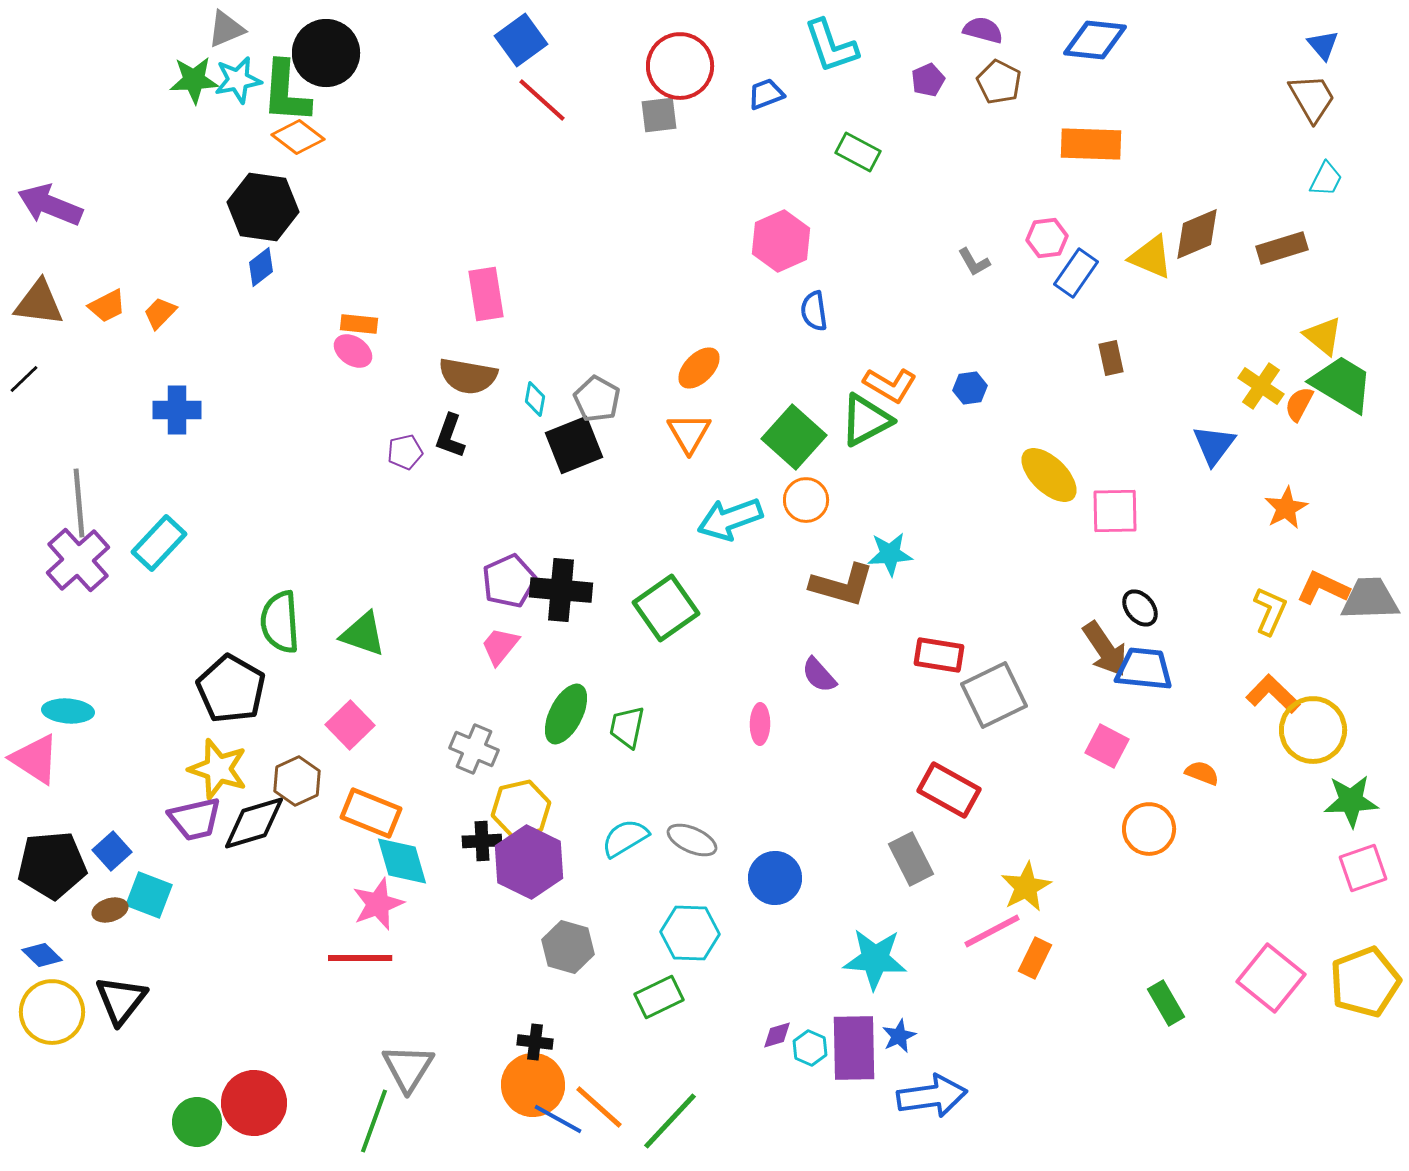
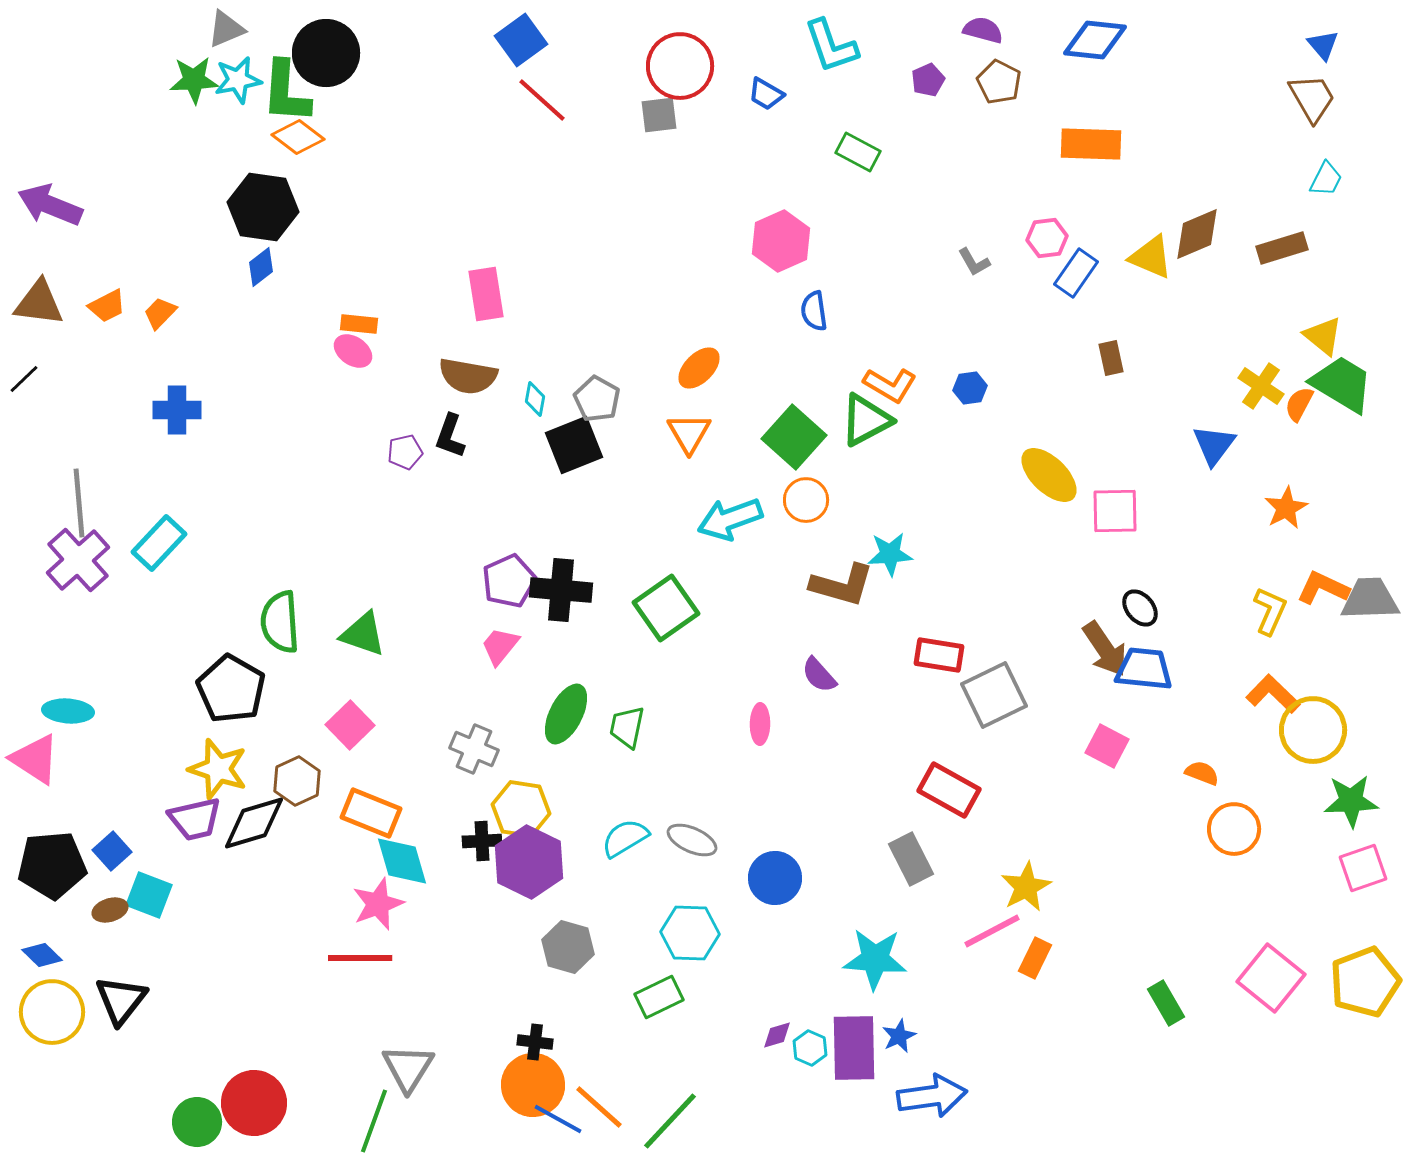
blue trapezoid at (766, 94): rotated 129 degrees counterclockwise
yellow hexagon at (521, 809): rotated 22 degrees clockwise
orange circle at (1149, 829): moved 85 px right
